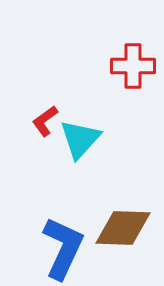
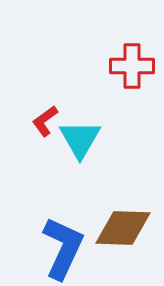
red cross: moved 1 px left
cyan triangle: rotated 12 degrees counterclockwise
